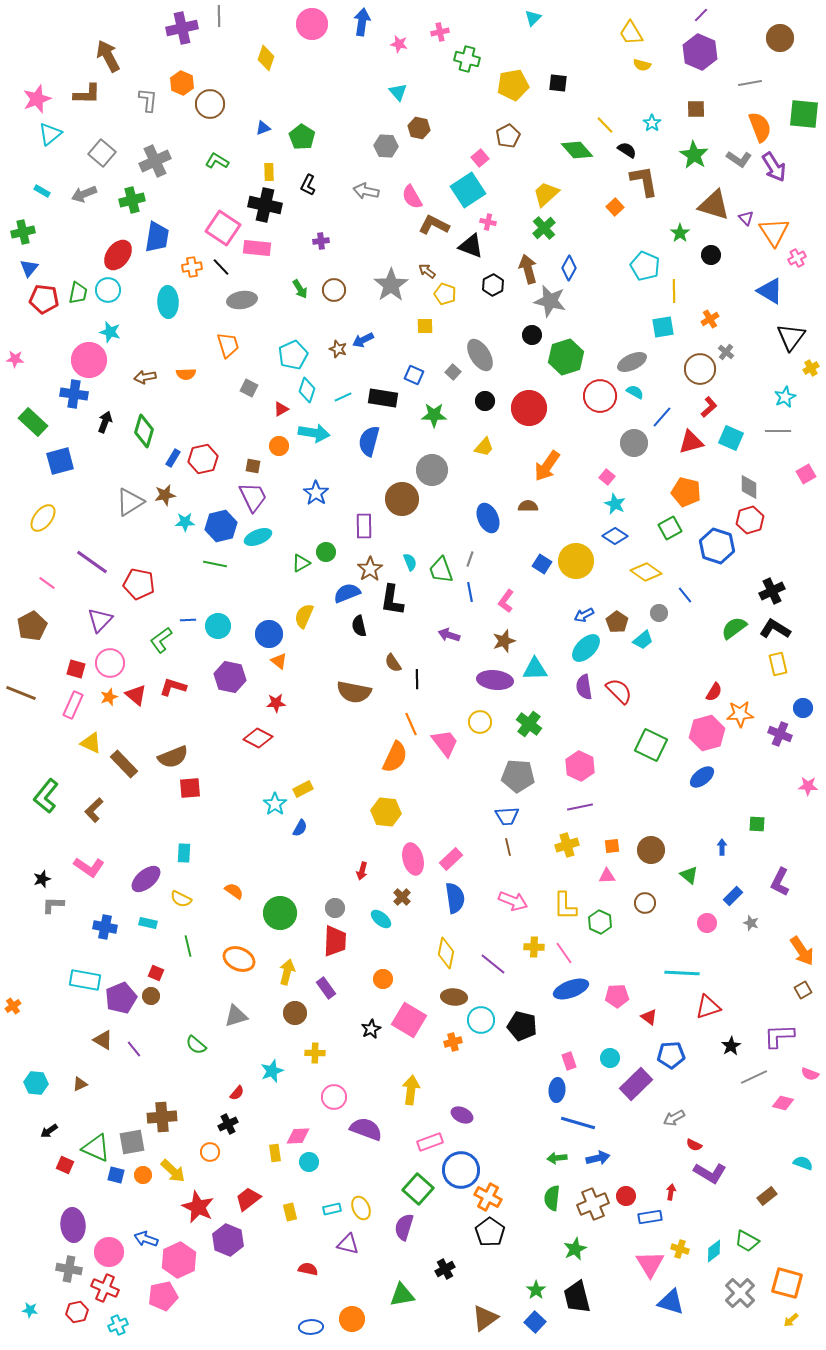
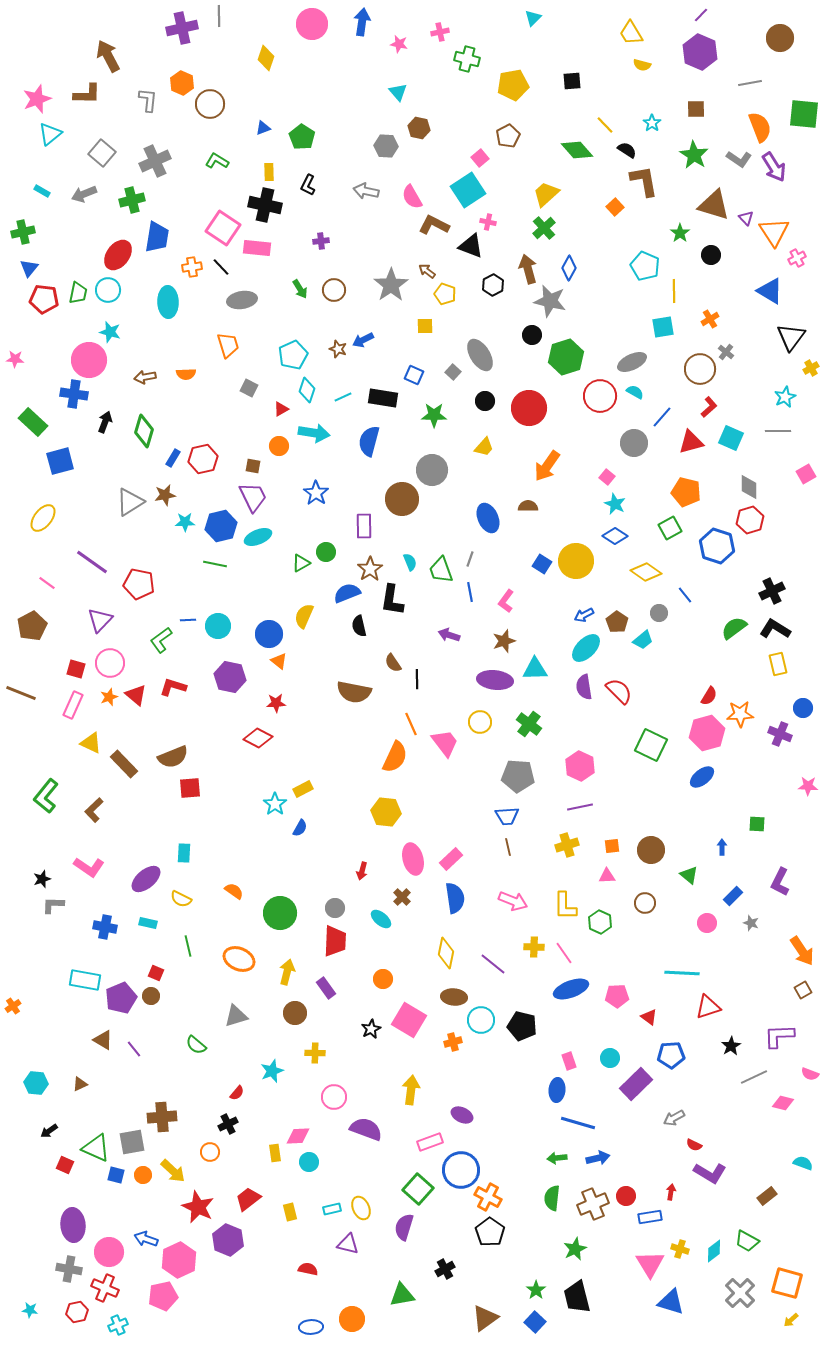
black square at (558, 83): moved 14 px right, 2 px up; rotated 12 degrees counterclockwise
red semicircle at (714, 692): moved 5 px left, 4 px down
